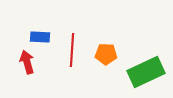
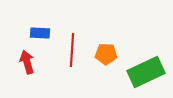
blue rectangle: moved 4 px up
